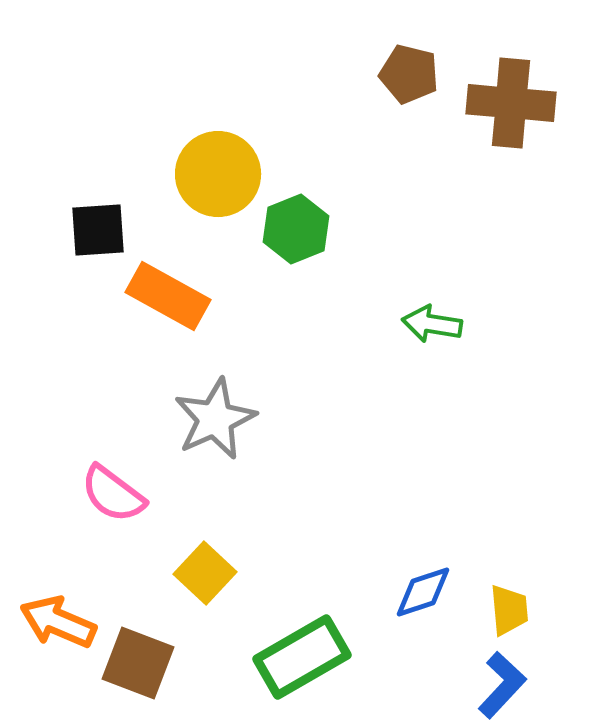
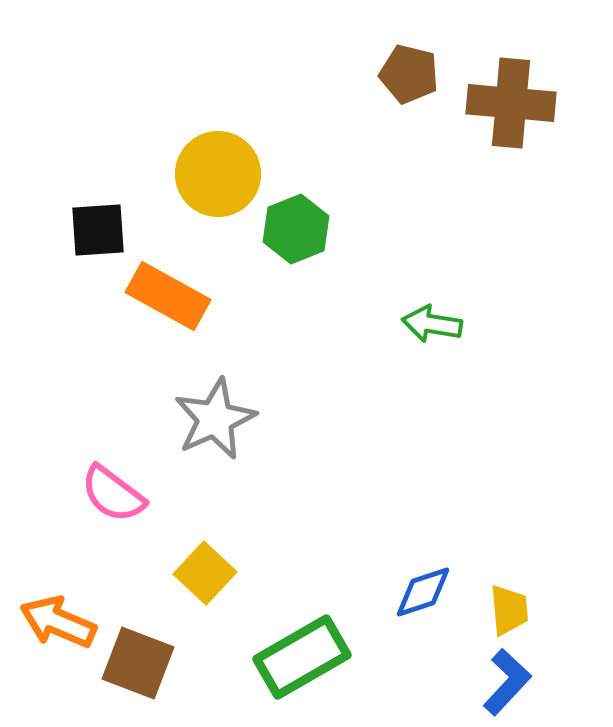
blue L-shape: moved 5 px right, 3 px up
